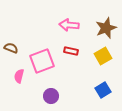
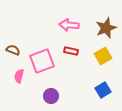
brown semicircle: moved 2 px right, 2 px down
